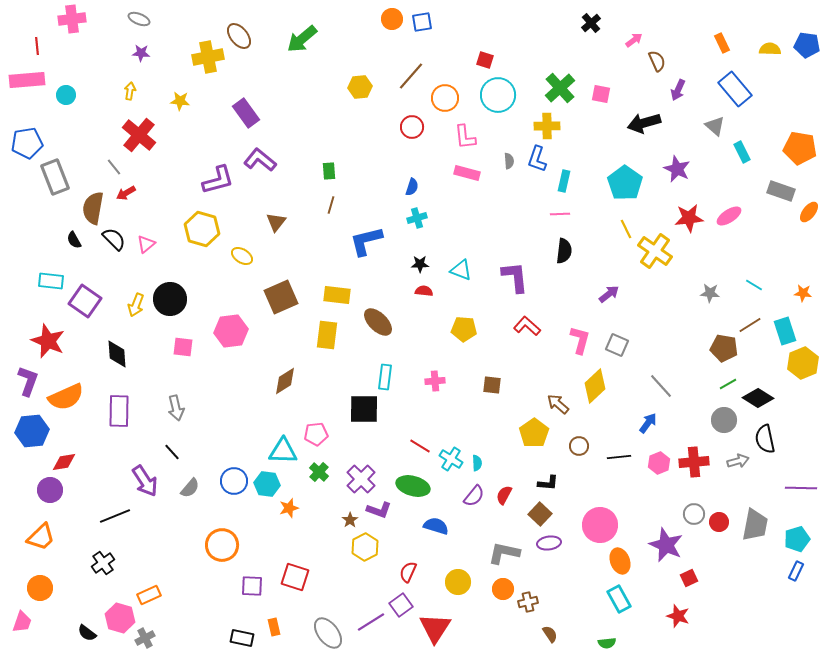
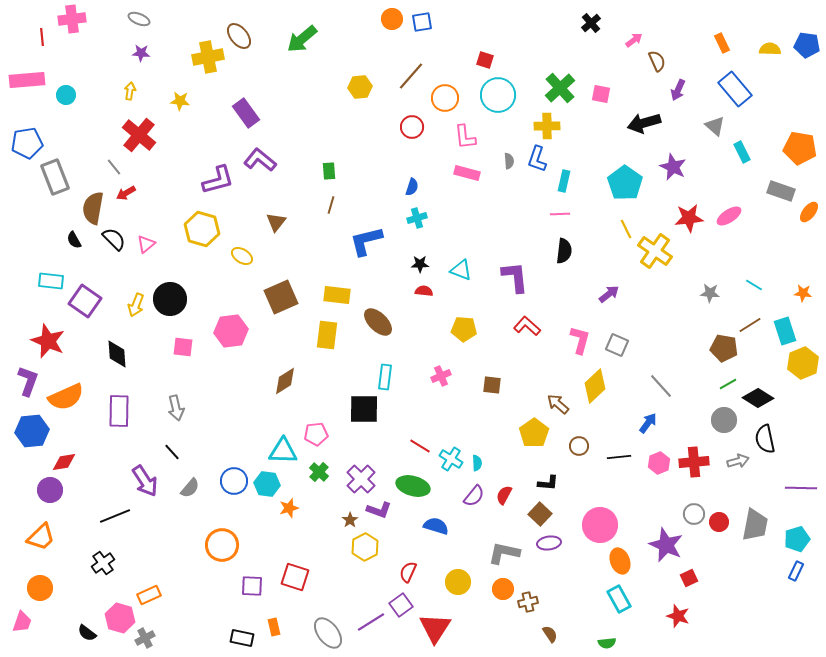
red line at (37, 46): moved 5 px right, 9 px up
purple star at (677, 169): moved 4 px left, 2 px up
pink cross at (435, 381): moved 6 px right, 5 px up; rotated 18 degrees counterclockwise
